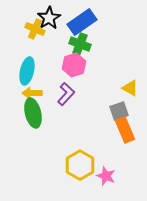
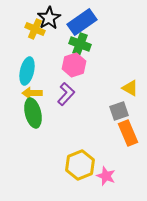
orange rectangle: moved 3 px right, 3 px down
yellow hexagon: rotated 8 degrees clockwise
